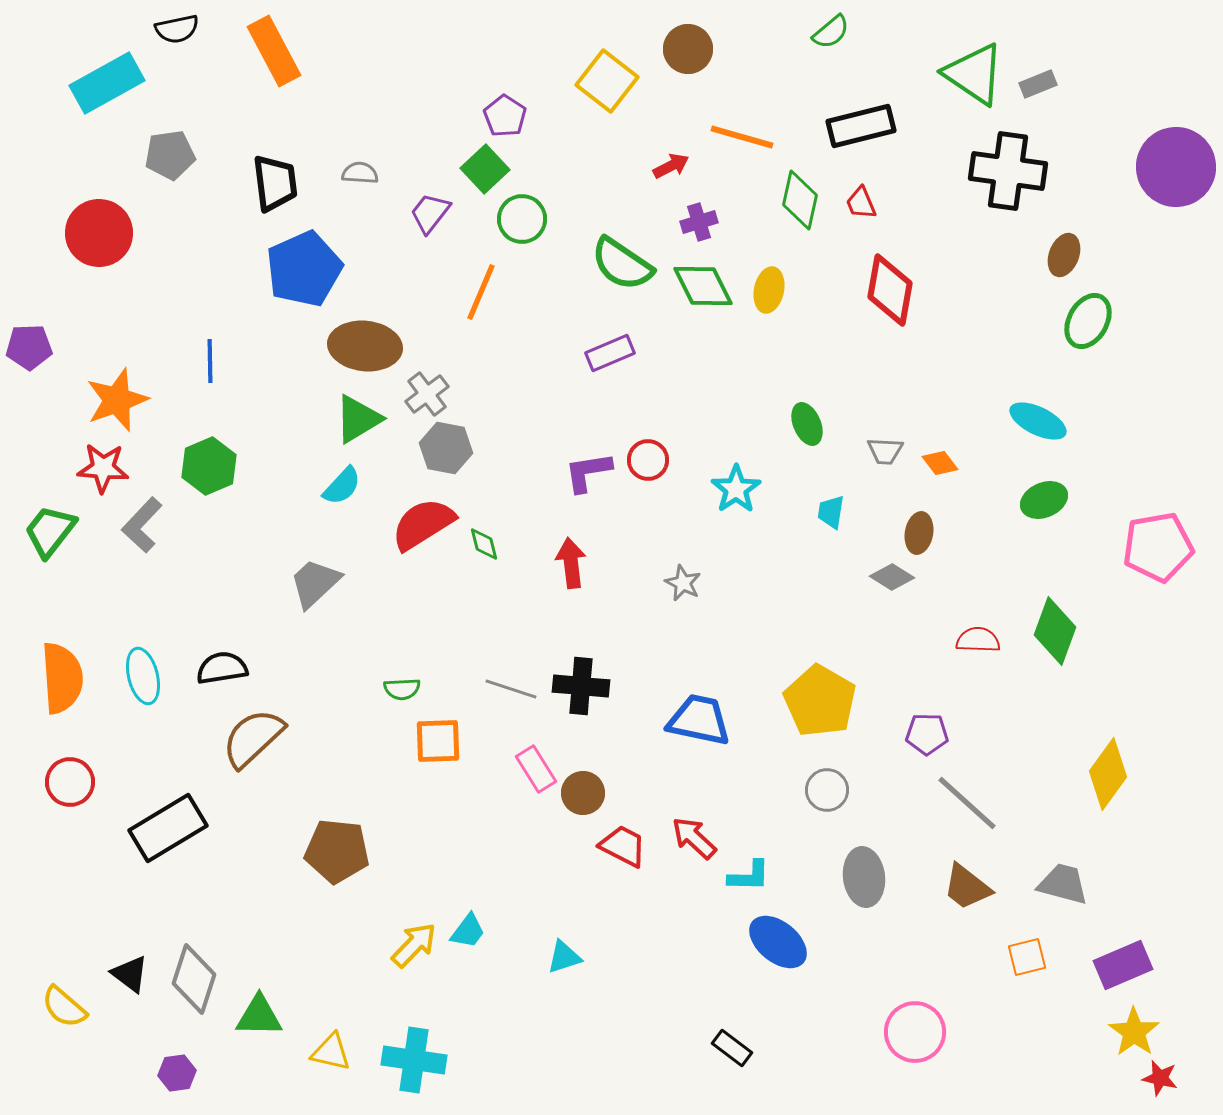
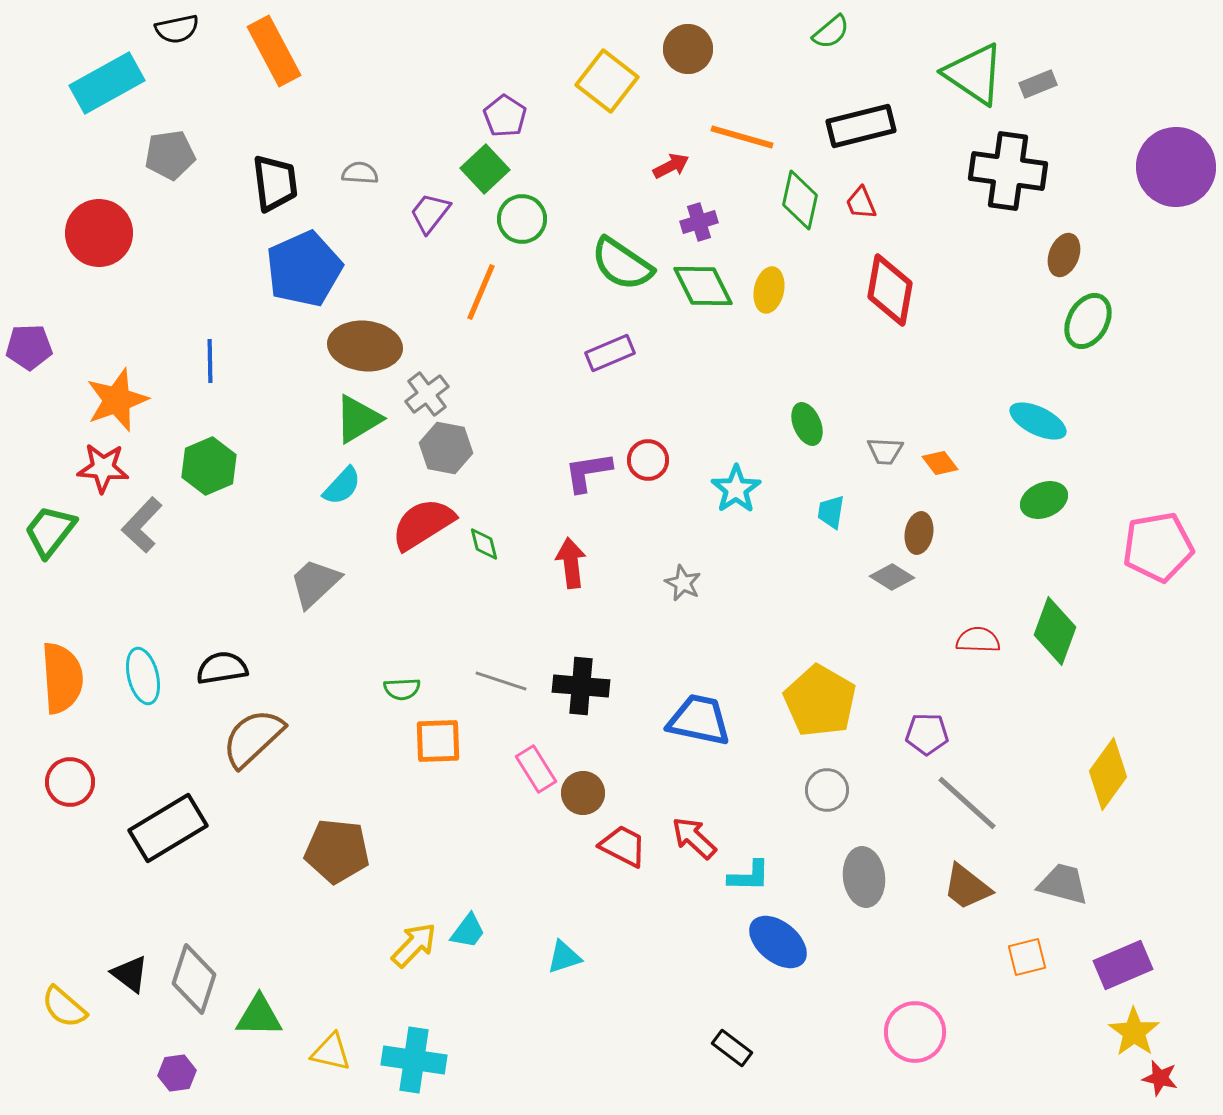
gray line at (511, 689): moved 10 px left, 8 px up
